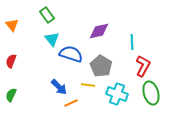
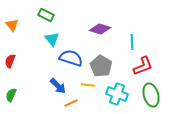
green rectangle: moved 1 px left; rotated 28 degrees counterclockwise
purple diamond: moved 1 px right, 2 px up; rotated 30 degrees clockwise
blue semicircle: moved 4 px down
red semicircle: moved 1 px left
red L-shape: rotated 40 degrees clockwise
blue arrow: moved 1 px left, 1 px up
green ellipse: moved 2 px down
